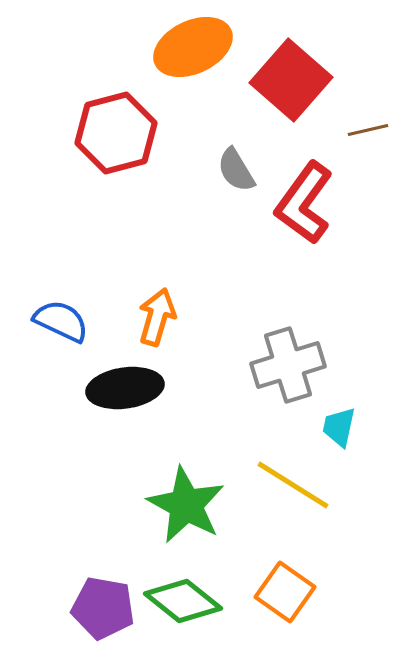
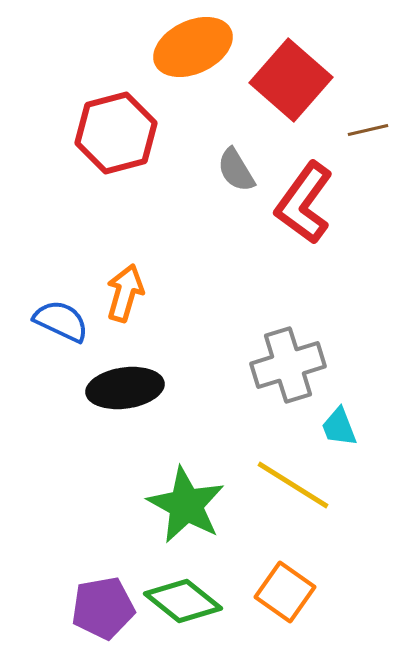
orange arrow: moved 32 px left, 24 px up
cyan trapezoid: rotated 33 degrees counterclockwise
purple pentagon: rotated 20 degrees counterclockwise
